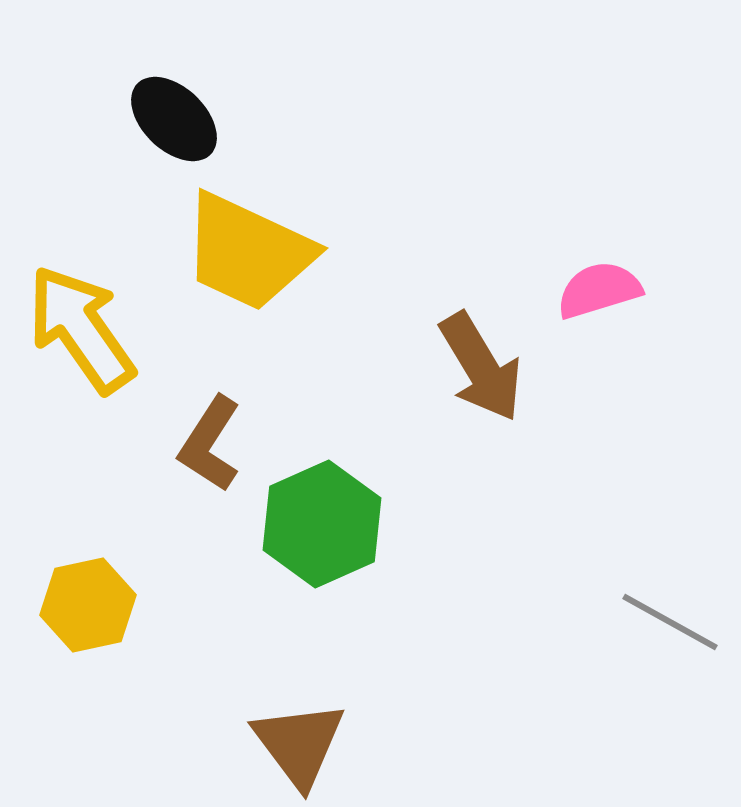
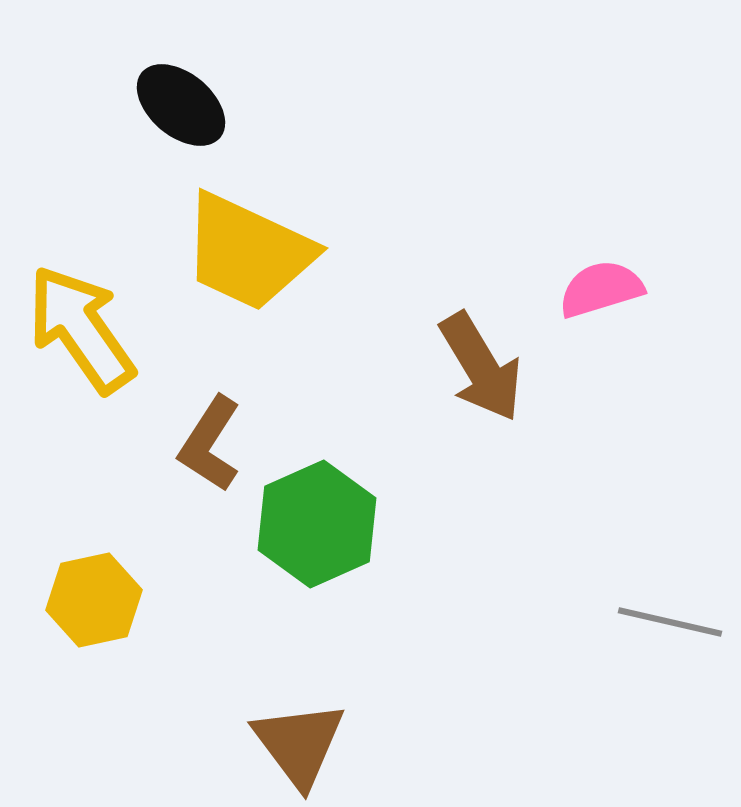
black ellipse: moved 7 px right, 14 px up; rotated 4 degrees counterclockwise
pink semicircle: moved 2 px right, 1 px up
green hexagon: moved 5 px left
yellow hexagon: moved 6 px right, 5 px up
gray line: rotated 16 degrees counterclockwise
